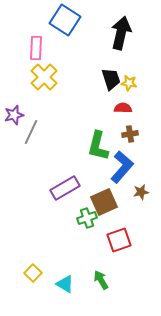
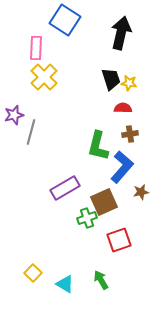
gray line: rotated 10 degrees counterclockwise
